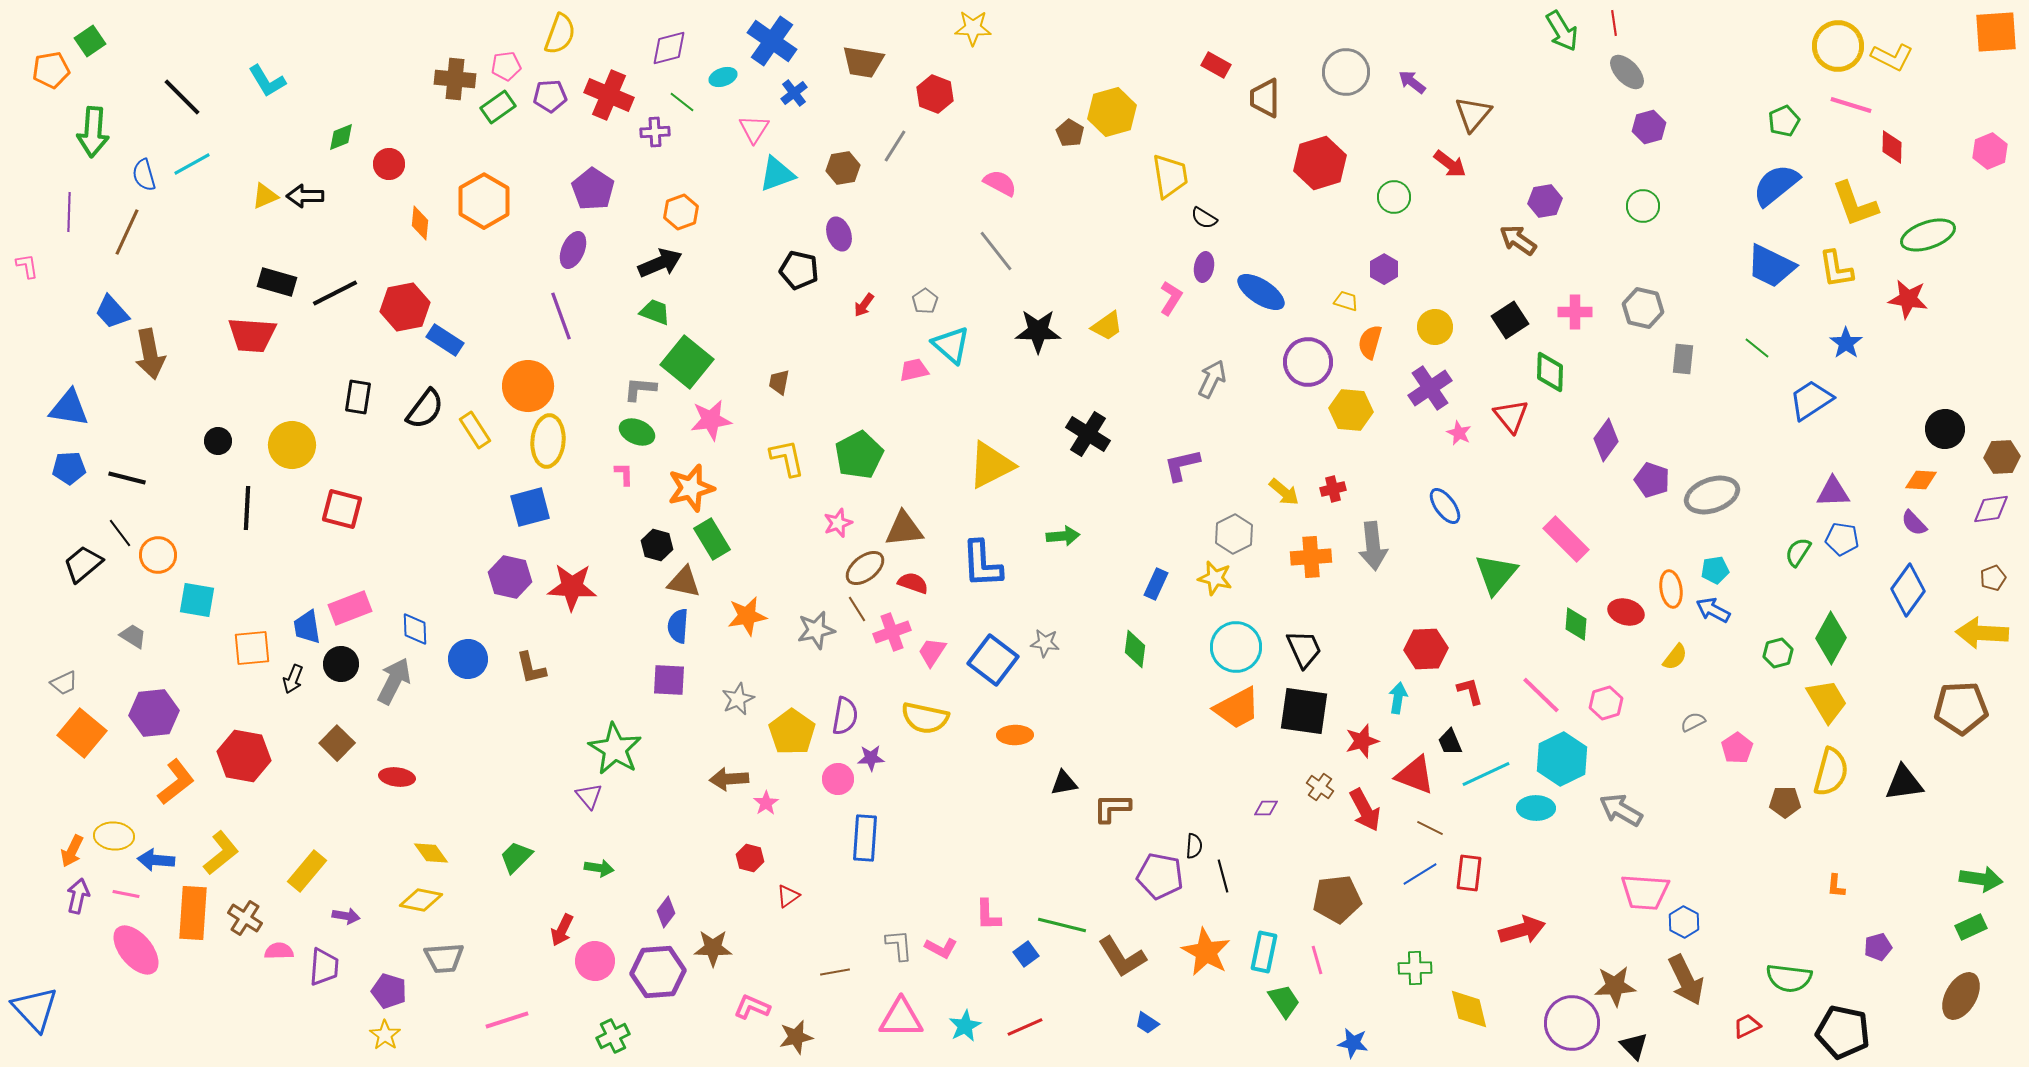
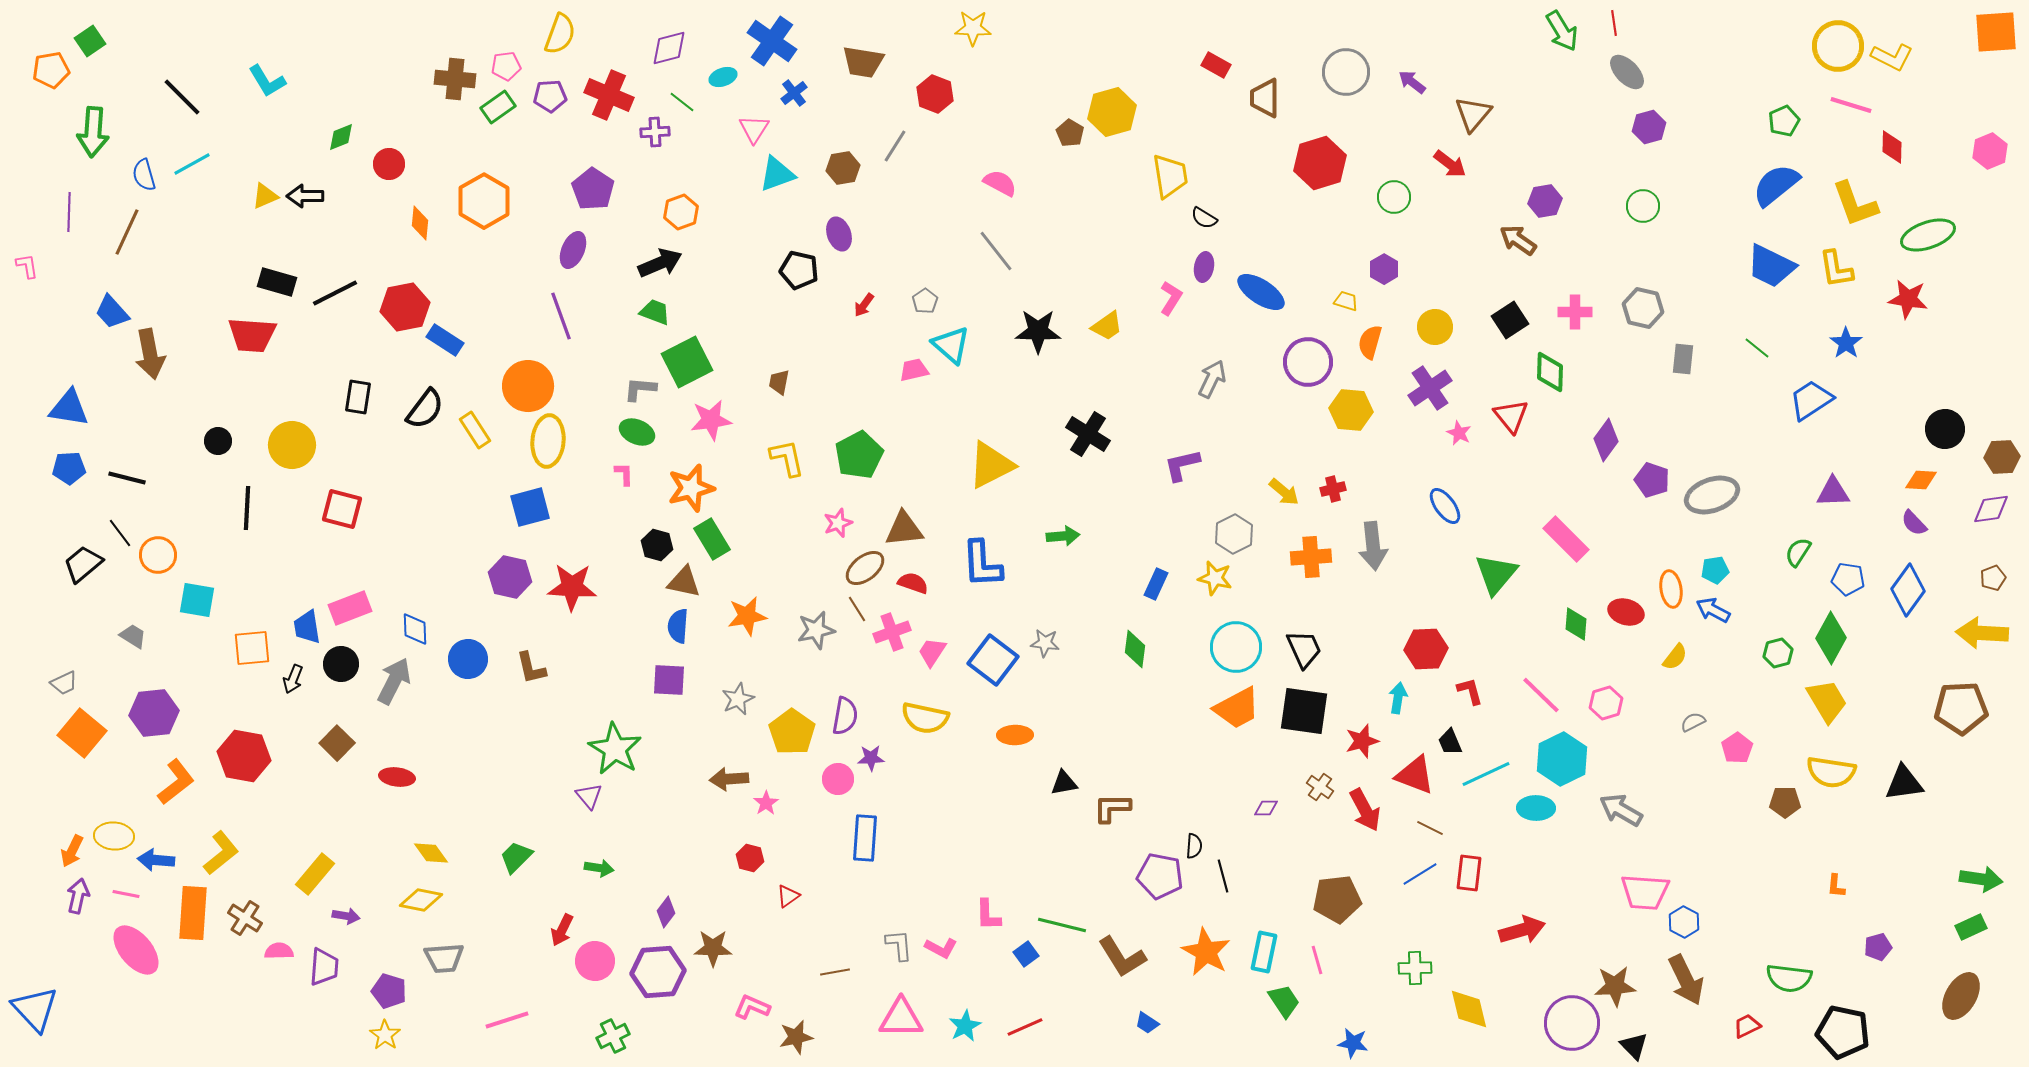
green square at (687, 362): rotated 24 degrees clockwise
blue pentagon at (1842, 539): moved 6 px right, 40 px down
yellow semicircle at (1831, 772): rotated 84 degrees clockwise
yellow rectangle at (307, 871): moved 8 px right, 3 px down
